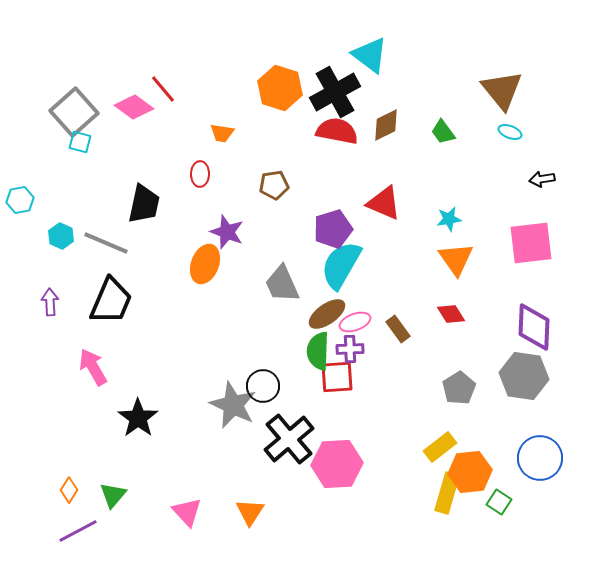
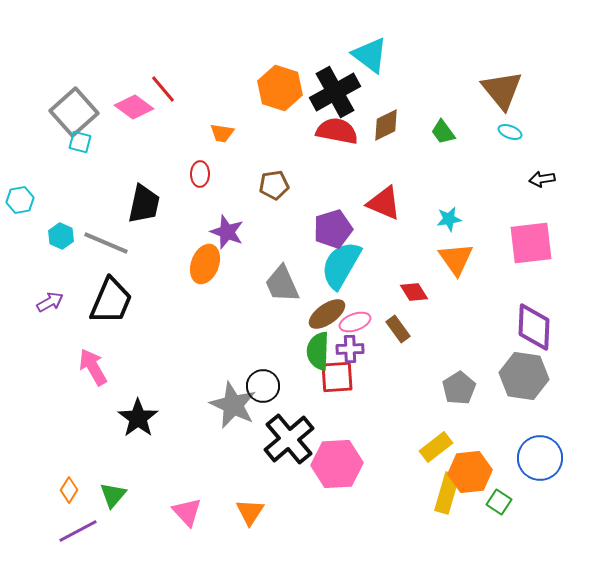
purple arrow at (50, 302): rotated 64 degrees clockwise
red diamond at (451, 314): moved 37 px left, 22 px up
yellow rectangle at (440, 447): moved 4 px left
